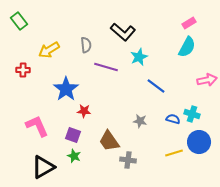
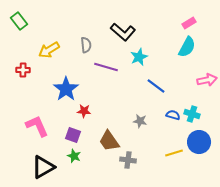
blue semicircle: moved 4 px up
